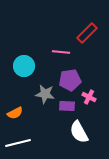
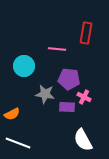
red rectangle: moved 1 px left; rotated 35 degrees counterclockwise
pink line: moved 4 px left, 3 px up
purple pentagon: moved 1 px left, 1 px up; rotated 15 degrees clockwise
pink cross: moved 5 px left
purple rectangle: moved 1 px down
orange semicircle: moved 3 px left, 1 px down
white semicircle: moved 4 px right, 8 px down
white line: rotated 35 degrees clockwise
